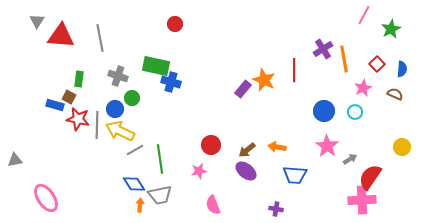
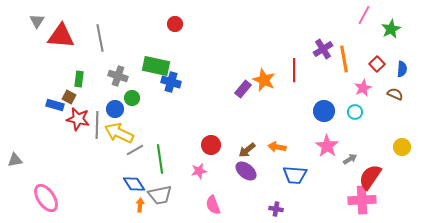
yellow arrow at (120, 131): moved 1 px left, 2 px down
